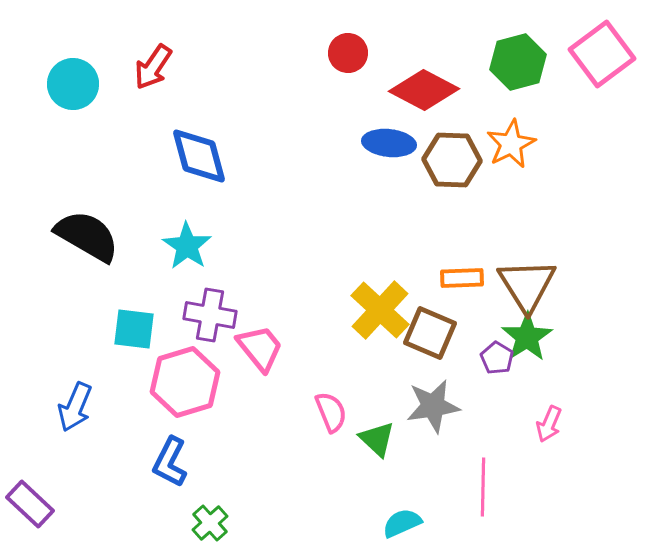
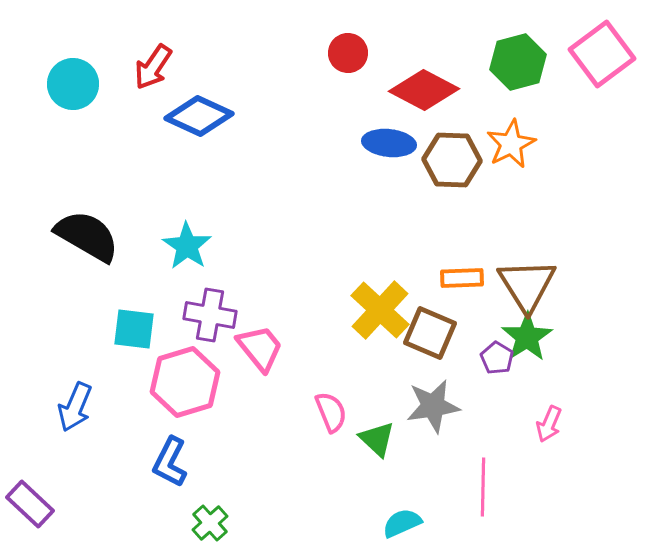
blue diamond: moved 40 px up; rotated 50 degrees counterclockwise
